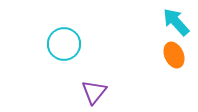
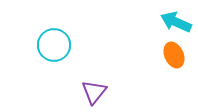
cyan arrow: rotated 24 degrees counterclockwise
cyan circle: moved 10 px left, 1 px down
